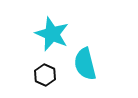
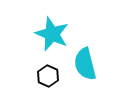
black hexagon: moved 3 px right, 1 px down
